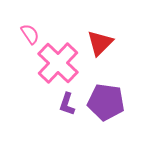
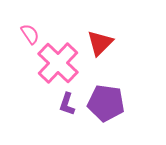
purple pentagon: moved 1 px down
